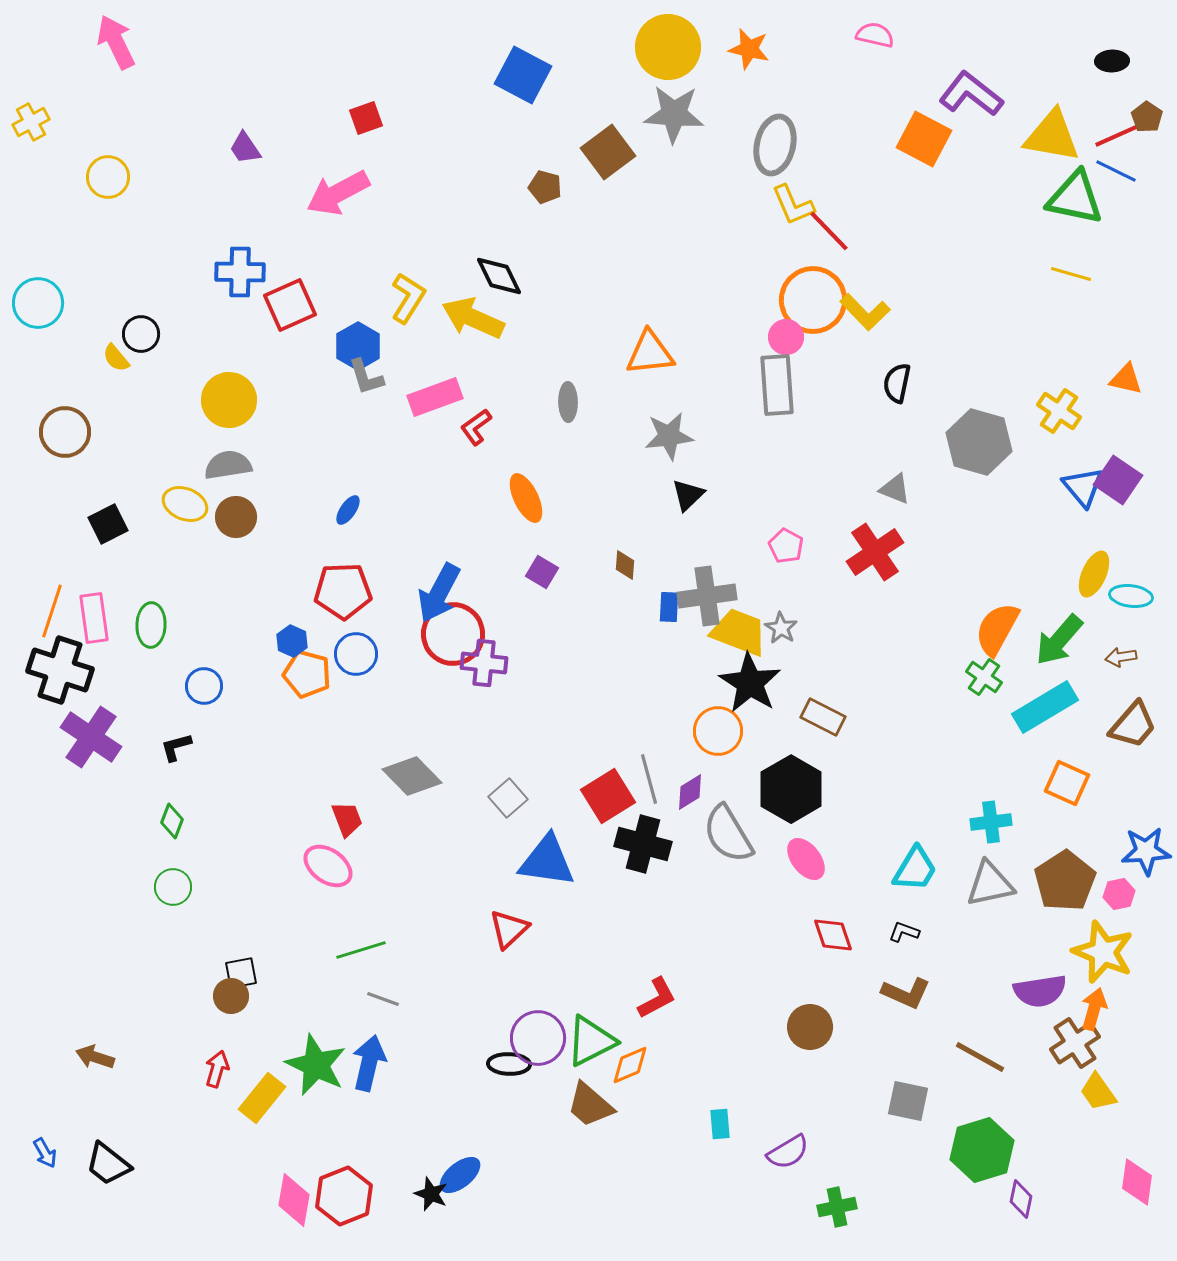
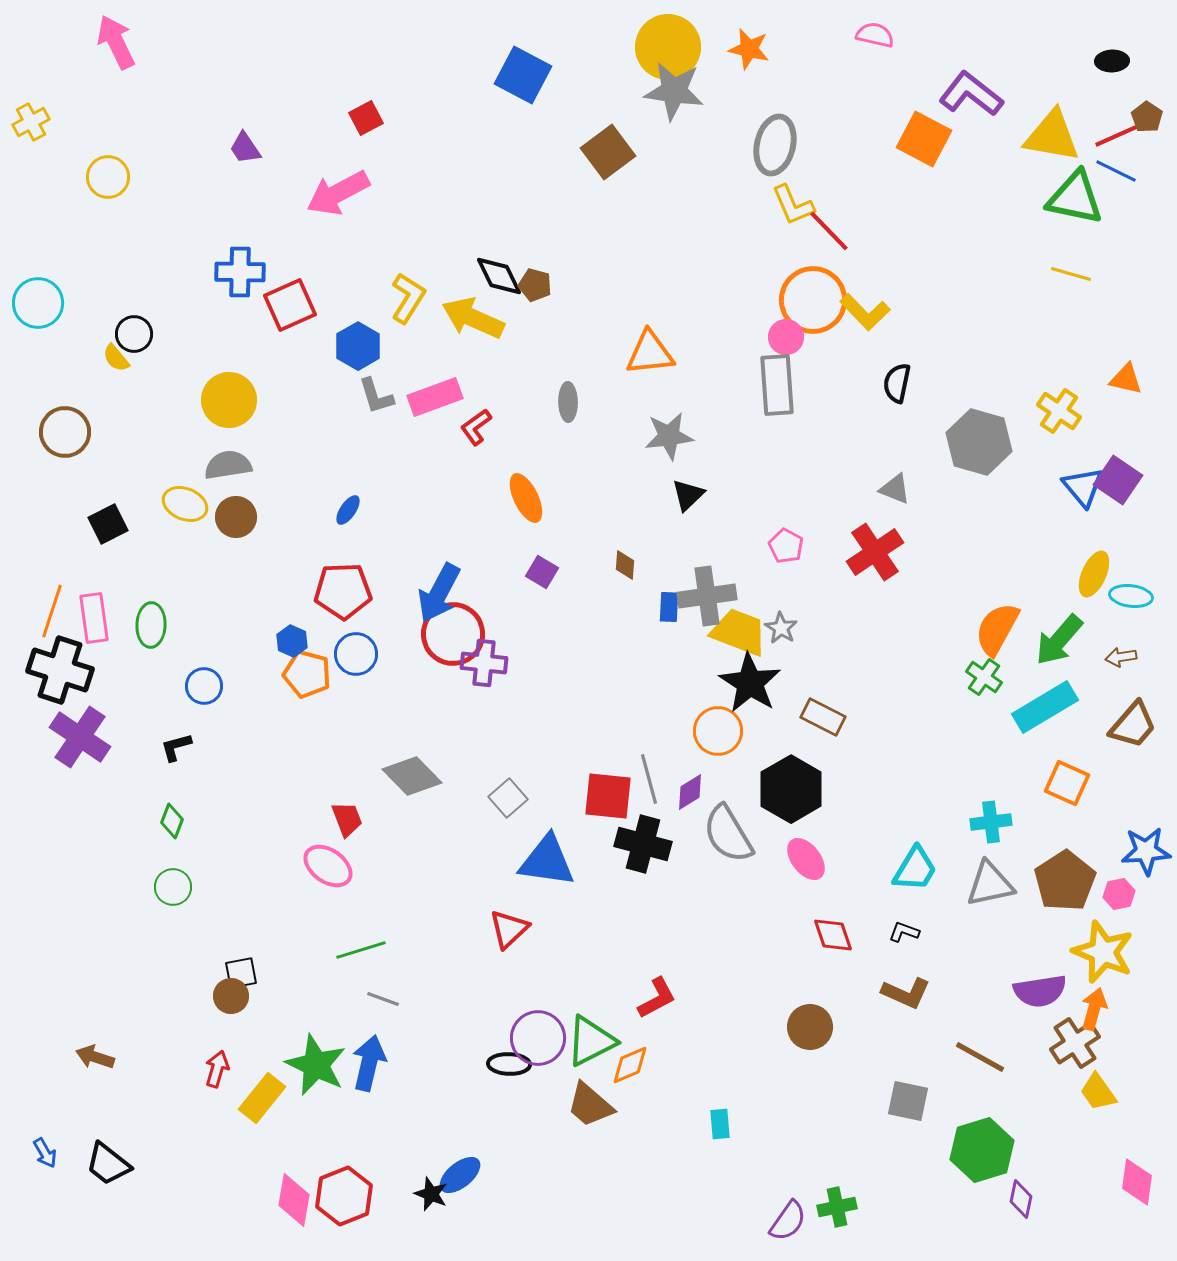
gray star at (674, 114): moved 23 px up; rotated 4 degrees clockwise
red square at (366, 118): rotated 8 degrees counterclockwise
brown pentagon at (545, 187): moved 10 px left, 98 px down
black circle at (141, 334): moved 7 px left
gray L-shape at (366, 377): moved 10 px right, 19 px down
purple cross at (91, 737): moved 11 px left
red square at (608, 796): rotated 38 degrees clockwise
purple semicircle at (788, 1152): moved 69 px down; rotated 24 degrees counterclockwise
